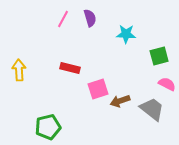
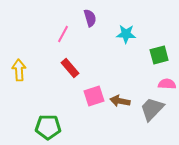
pink line: moved 15 px down
green square: moved 1 px up
red rectangle: rotated 36 degrees clockwise
pink semicircle: rotated 24 degrees counterclockwise
pink square: moved 4 px left, 7 px down
brown arrow: rotated 30 degrees clockwise
gray trapezoid: rotated 84 degrees counterclockwise
green pentagon: rotated 15 degrees clockwise
